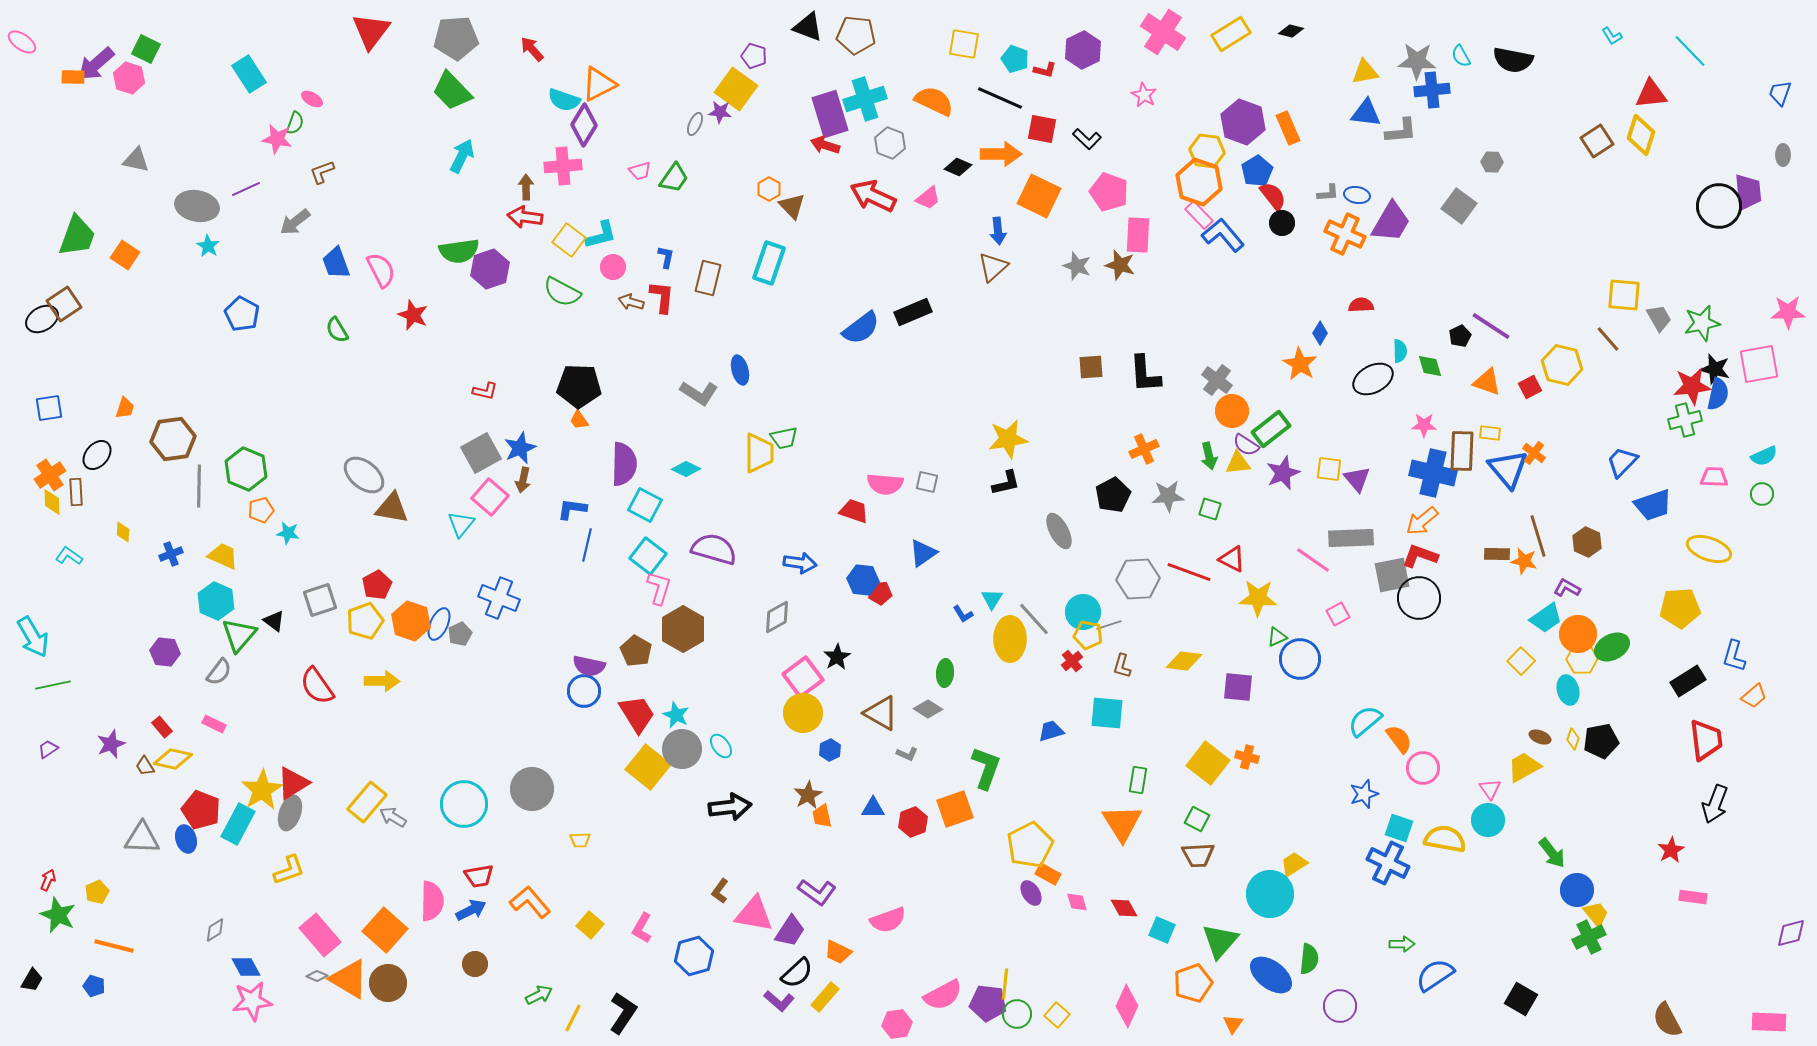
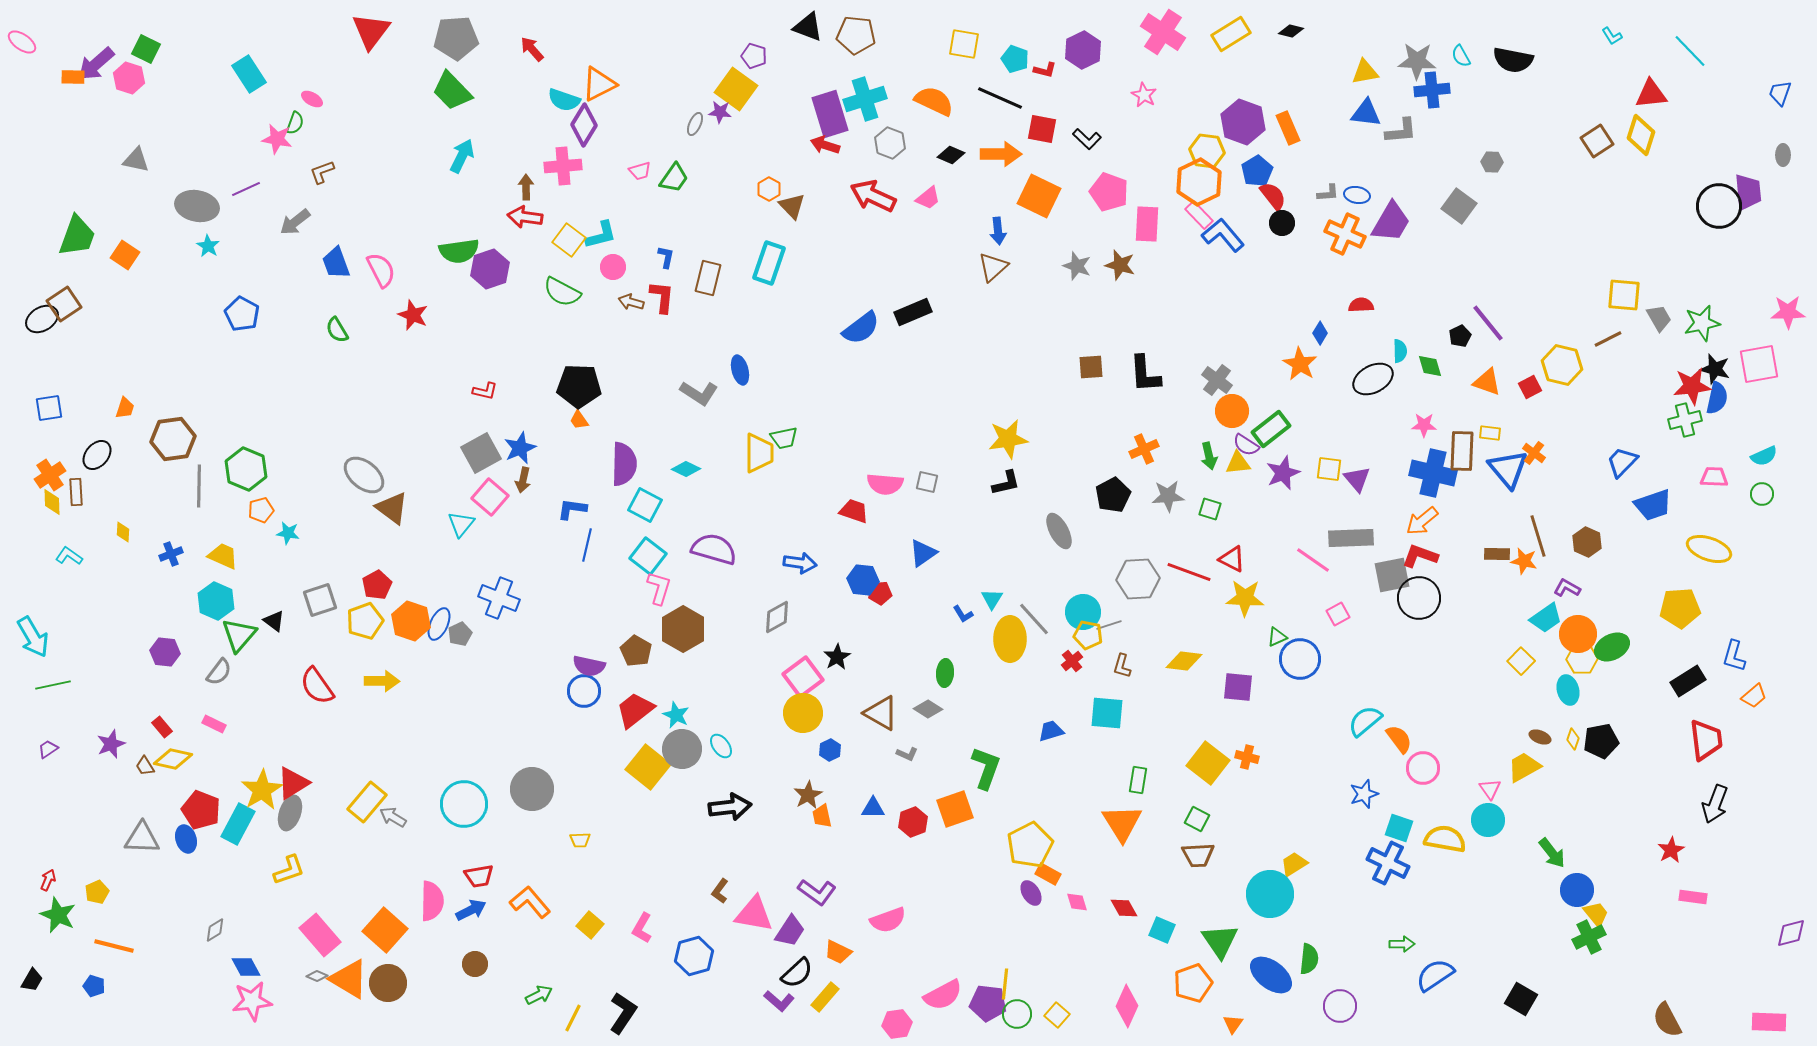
black diamond at (958, 167): moved 7 px left, 12 px up
orange hexagon at (1199, 182): rotated 15 degrees clockwise
pink rectangle at (1138, 235): moved 9 px right, 11 px up
purple line at (1491, 326): moved 3 px left, 3 px up; rotated 18 degrees clockwise
brown line at (1608, 339): rotated 76 degrees counterclockwise
blue semicircle at (1718, 394): moved 1 px left, 4 px down
brown triangle at (392, 508): rotated 27 degrees clockwise
yellow star at (1258, 598): moved 13 px left
red trapezoid at (637, 714): moved 2 px left, 4 px up; rotated 96 degrees counterclockwise
green triangle at (1220, 941): rotated 15 degrees counterclockwise
